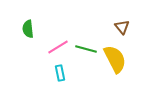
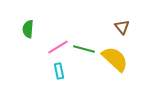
green semicircle: rotated 12 degrees clockwise
green line: moved 2 px left
yellow semicircle: rotated 20 degrees counterclockwise
cyan rectangle: moved 1 px left, 2 px up
